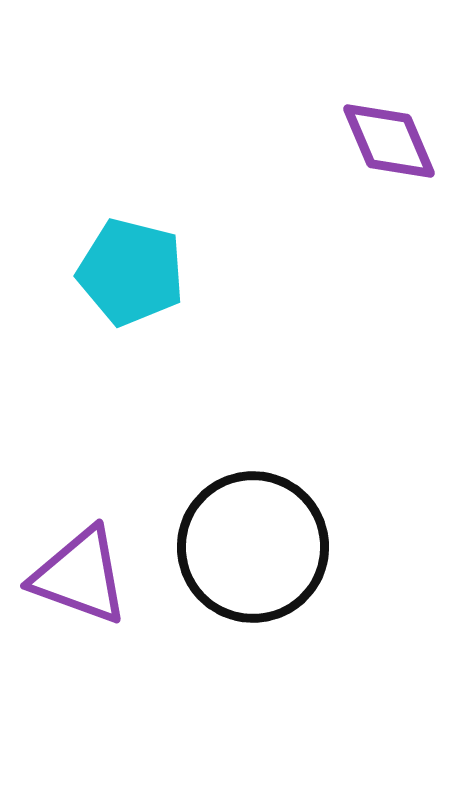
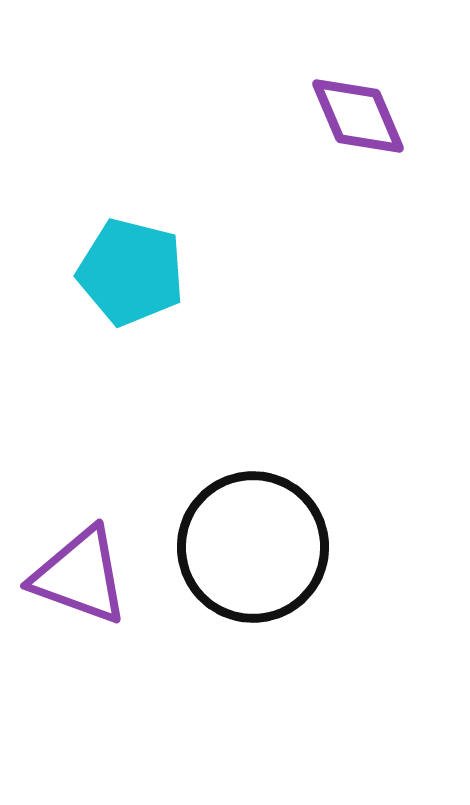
purple diamond: moved 31 px left, 25 px up
